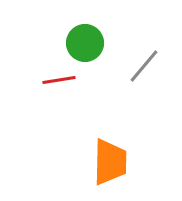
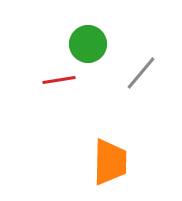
green circle: moved 3 px right, 1 px down
gray line: moved 3 px left, 7 px down
